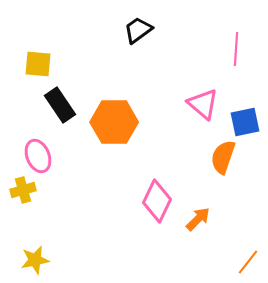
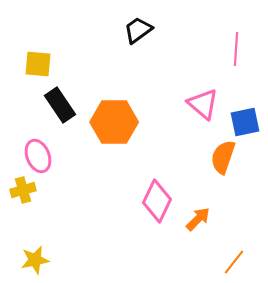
orange line: moved 14 px left
